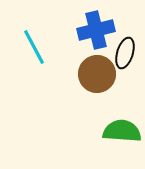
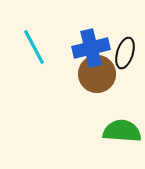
blue cross: moved 5 px left, 18 px down
